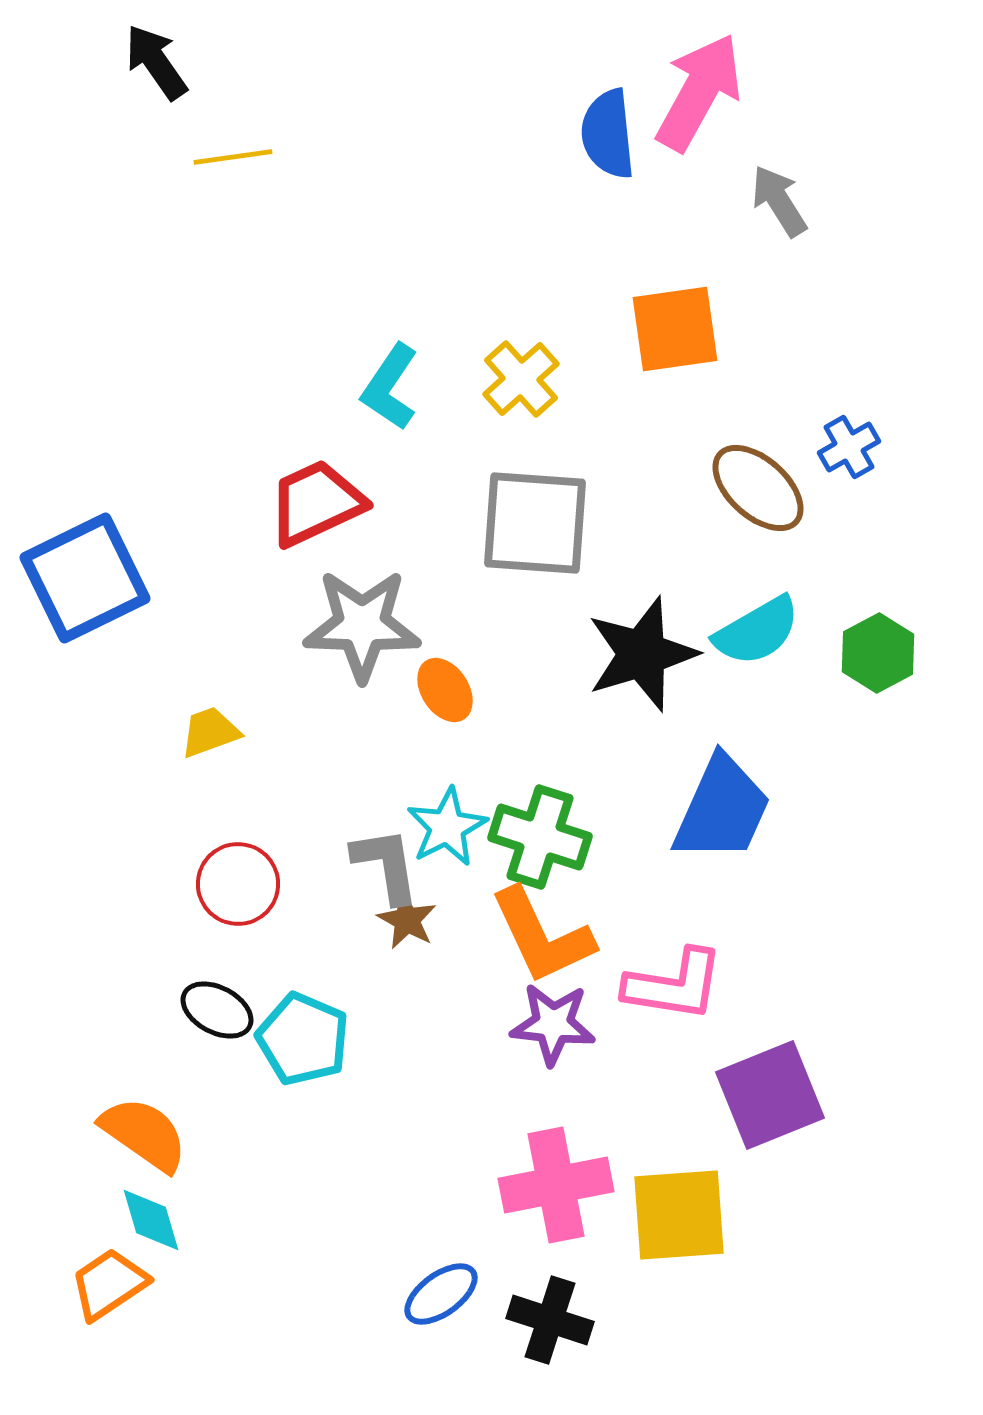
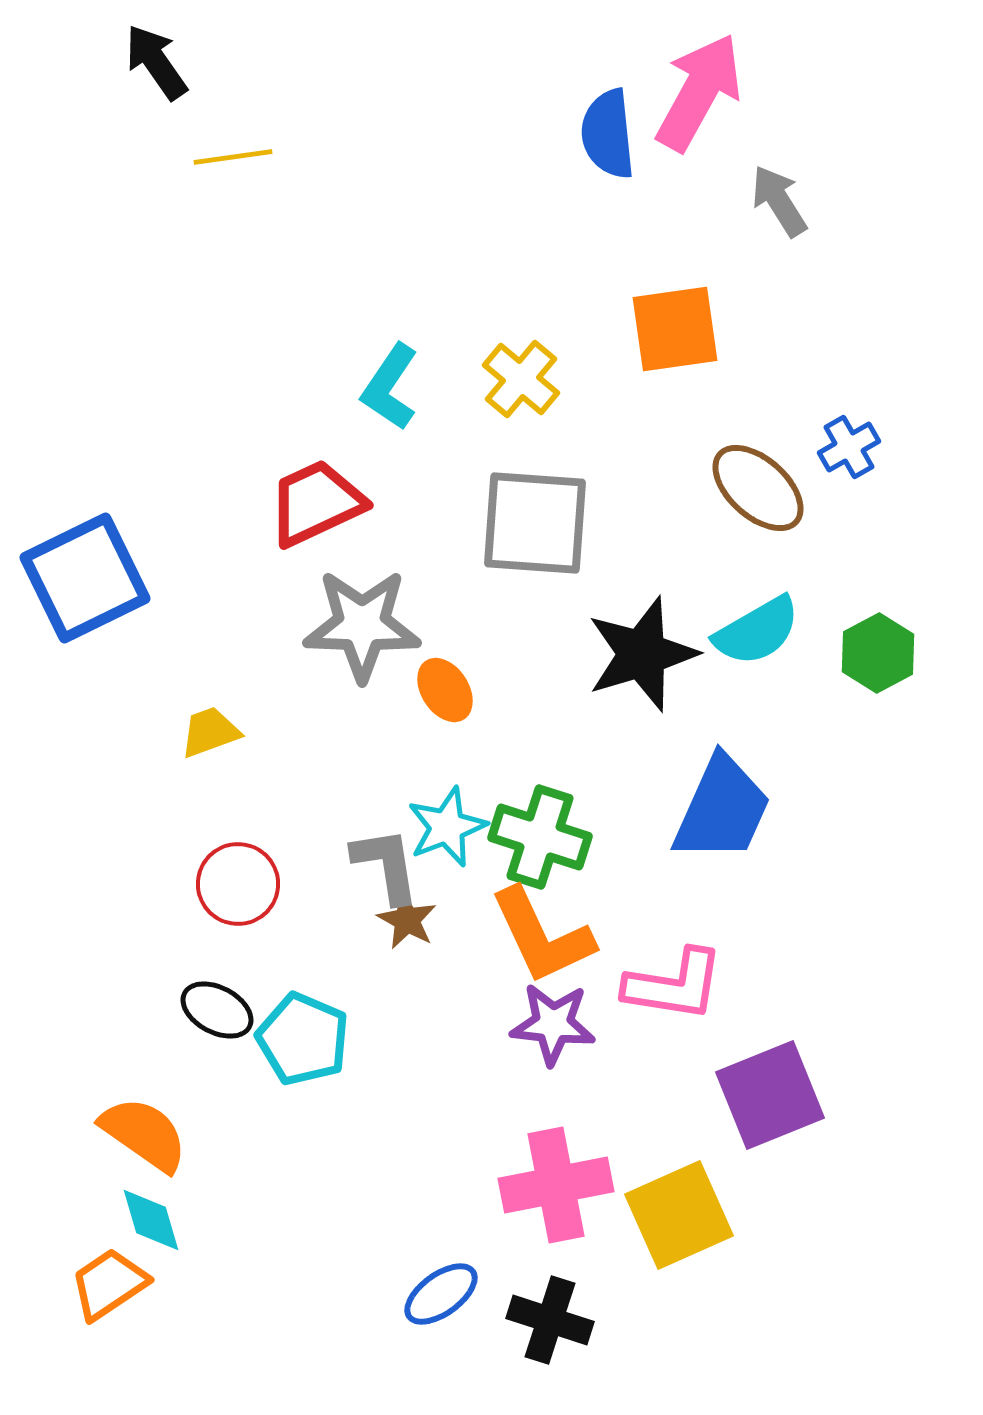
yellow cross: rotated 8 degrees counterclockwise
cyan star: rotated 6 degrees clockwise
yellow square: rotated 20 degrees counterclockwise
